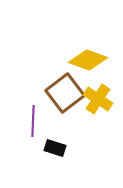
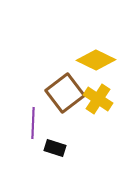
yellow diamond: moved 8 px right; rotated 6 degrees clockwise
purple line: moved 2 px down
